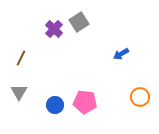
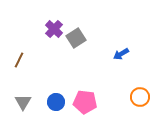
gray square: moved 3 px left, 16 px down
brown line: moved 2 px left, 2 px down
gray triangle: moved 4 px right, 10 px down
blue circle: moved 1 px right, 3 px up
